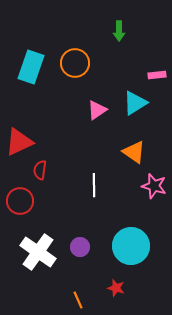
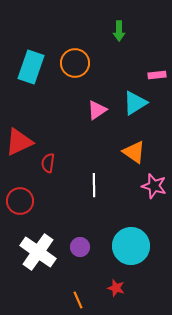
red semicircle: moved 8 px right, 7 px up
